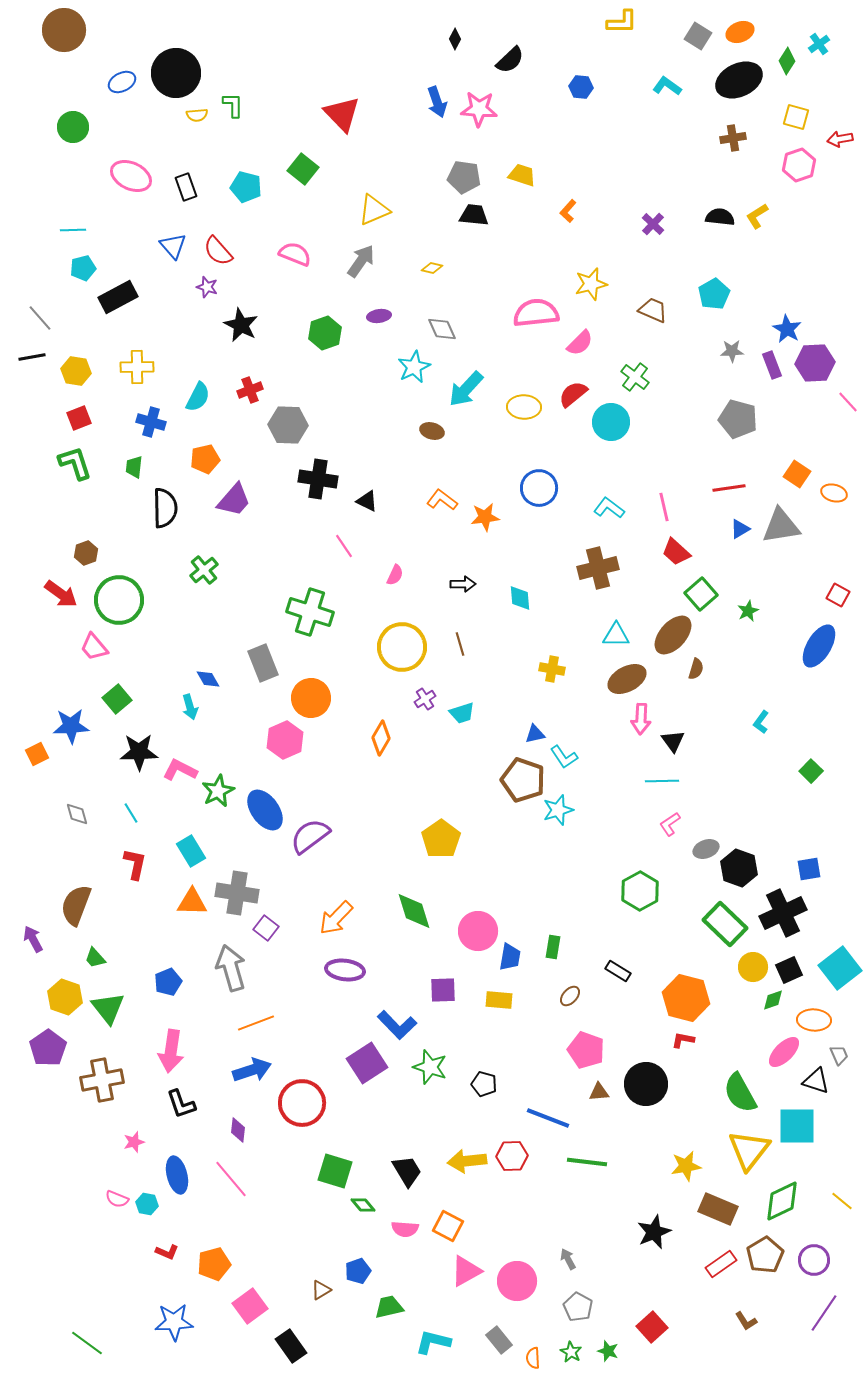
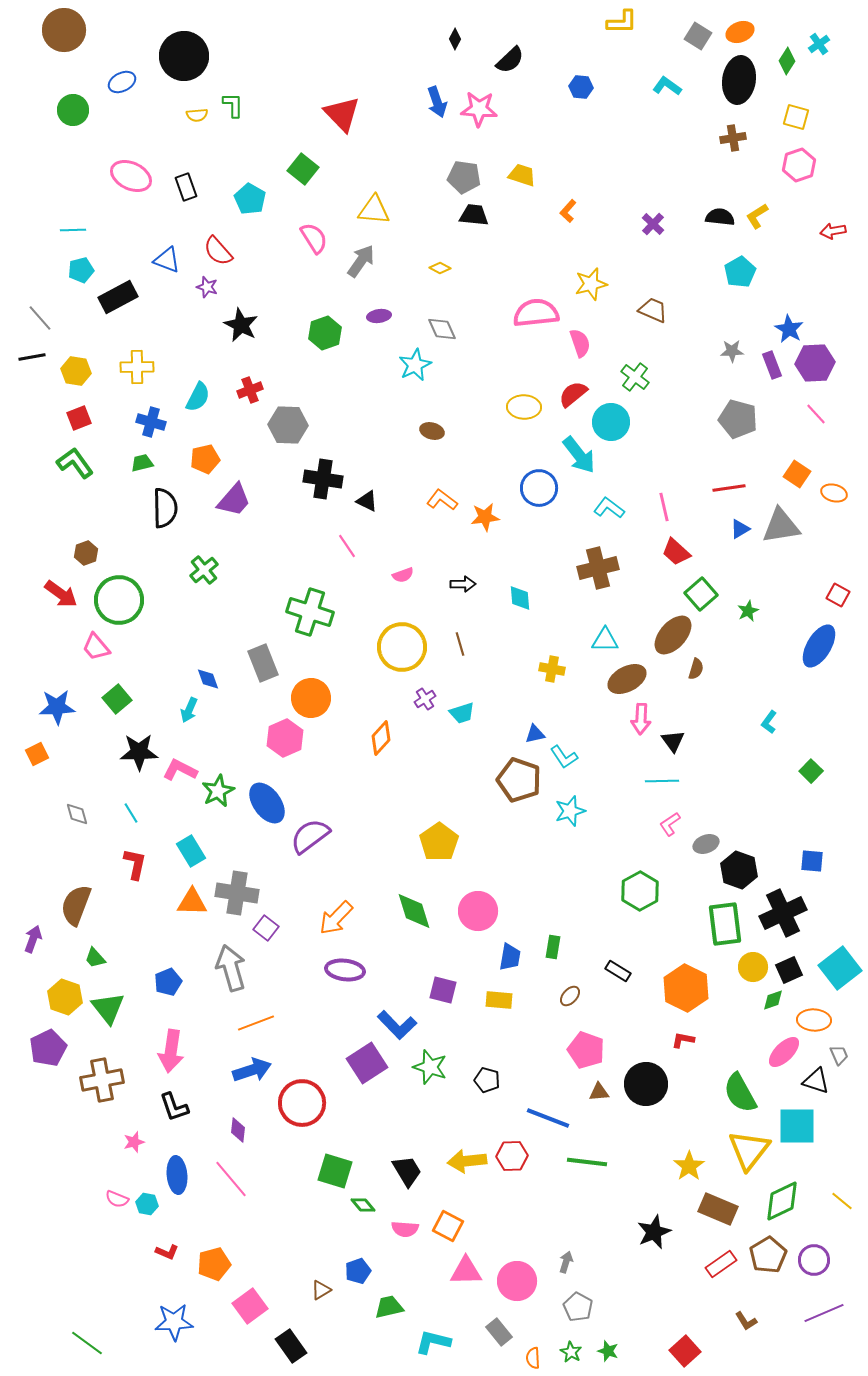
black circle at (176, 73): moved 8 px right, 17 px up
black ellipse at (739, 80): rotated 57 degrees counterclockwise
green circle at (73, 127): moved 17 px up
red arrow at (840, 139): moved 7 px left, 92 px down
cyan pentagon at (246, 187): moved 4 px right, 12 px down; rotated 16 degrees clockwise
yellow triangle at (374, 210): rotated 28 degrees clockwise
blue triangle at (173, 246): moved 6 px left, 14 px down; rotated 28 degrees counterclockwise
pink semicircle at (295, 254): moved 19 px right, 16 px up; rotated 36 degrees clockwise
cyan pentagon at (83, 268): moved 2 px left, 2 px down
yellow diamond at (432, 268): moved 8 px right; rotated 15 degrees clockwise
cyan pentagon at (714, 294): moved 26 px right, 22 px up
blue star at (787, 329): moved 2 px right
pink semicircle at (580, 343): rotated 64 degrees counterclockwise
cyan star at (414, 367): moved 1 px right, 2 px up
cyan arrow at (466, 389): moved 113 px right, 66 px down; rotated 81 degrees counterclockwise
pink line at (848, 402): moved 32 px left, 12 px down
green L-shape at (75, 463): rotated 18 degrees counterclockwise
green trapezoid at (134, 467): moved 8 px right, 4 px up; rotated 70 degrees clockwise
black cross at (318, 479): moved 5 px right
pink line at (344, 546): moved 3 px right
pink semicircle at (395, 575): moved 8 px right; rotated 45 degrees clockwise
cyan triangle at (616, 635): moved 11 px left, 5 px down
pink trapezoid at (94, 647): moved 2 px right
blue diamond at (208, 679): rotated 10 degrees clockwise
cyan arrow at (190, 707): moved 1 px left, 3 px down; rotated 40 degrees clockwise
cyan L-shape at (761, 722): moved 8 px right
blue star at (71, 726): moved 14 px left, 19 px up
orange diamond at (381, 738): rotated 12 degrees clockwise
pink hexagon at (285, 740): moved 2 px up
brown pentagon at (523, 780): moved 4 px left
blue ellipse at (265, 810): moved 2 px right, 7 px up
cyan star at (558, 810): moved 12 px right, 1 px down
yellow pentagon at (441, 839): moved 2 px left, 3 px down
gray ellipse at (706, 849): moved 5 px up
black hexagon at (739, 868): moved 2 px down
blue square at (809, 869): moved 3 px right, 8 px up; rotated 15 degrees clockwise
green rectangle at (725, 924): rotated 39 degrees clockwise
pink circle at (478, 931): moved 20 px up
purple arrow at (33, 939): rotated 48 degrees clockwise
purple square at (443, 990): rotated 16 degrees clockwise
orange hexagon at (686, 998): moved 10 px up; rotated 12 degrees clockwise
purple pentagon at (48, 1048): rotated 9 degrees clockwise
black pentagon at (484, 1084): moved 3 px right, 4 px up
black L-shape at (181, 1104): moved 7 px left, 3 px down
yellow star at (686, 1166): moved 3 px right; rotated 24 degrees counterclockwise
blue ellipse at (177, 1175): rotated 9 degrees clockwise
brown pentagon at (765, 1255): moved 3 px right
gray arrow at (568, 1259): moved 2 px left, 3 px down; rotated 45 degrees clockwise
pink triangle at (466, 1271): rotated 28 degrees clockwise
purple line at (824, 1313): rotated 33 degrees clockwise
red square at (652, 1327): moved 33 px right, 24 px down
gray rectangle at (499, 1340): moved 8 px up
